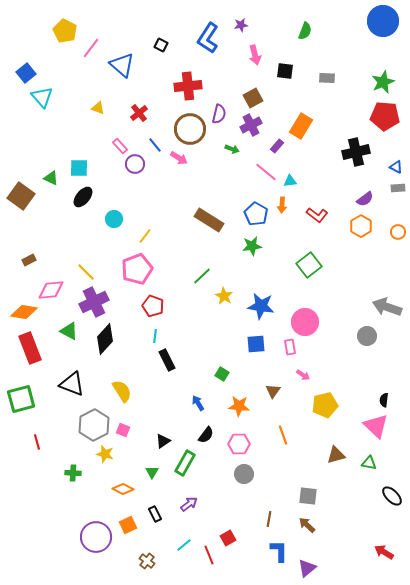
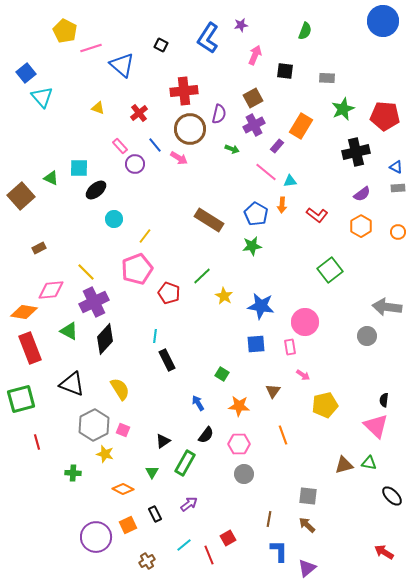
pink line at (91, 48): rotated 35 degrees clockwise
pink arrow at (255, 55): rotated 144 degrees counterclockwise
green star at (383, 82): moved 40 px left, 27 px down
red cross at (188, 86): moved 4 px left, 5 px down
purple cross at (251, 125): moved 3 px right
brown square at (21, 196): rotated 12 degrees clockwise
black ellipse at (83, 197): moved 13 px right, 7 px up; rotated 10 degrees clockwise
purple semicircle at (365, 199): moved 3 px left, 5 px up
brown rectangle at (29, 260): moved 10 px right, 12 px up
green square at (309, 265): moved 21 px right, 5 px down
red pentagon at (153, 306): moved 16 px right, 13 px up
gray arrow at (387, 307): rotated 12 degrees counterclockwise
yellow semicircle at (122, 391): moved 2 px left, 2 px up
brown triangle at (336, 455): moved 8 px right, 10 px down
brown cross at (147, 561): rotated 21 degrees clockwise
